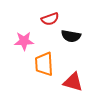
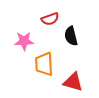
black semicircle: rotated 66 degrees clockwise
